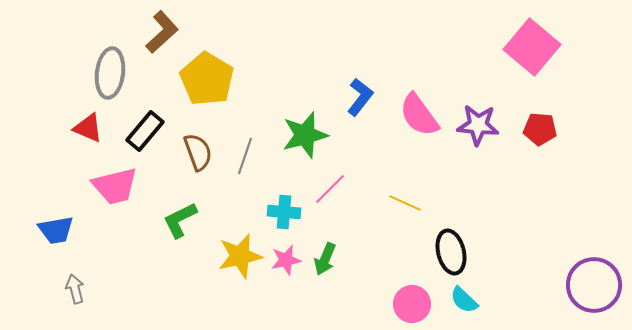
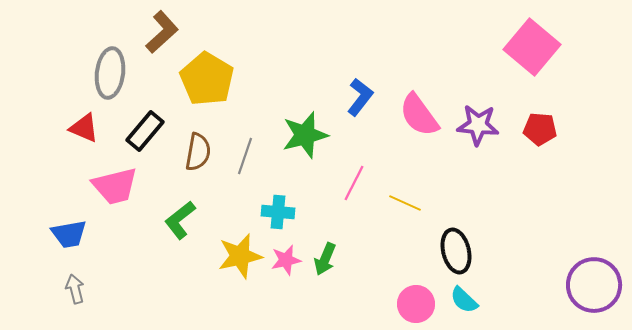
red triangle: moved 4 px left
brown semicircle: rotated 30 degrees clockwise
pink line: moved 24 px right, 6 px up; rotated 18 degrees counterclockwise
cyan cross: moved 6 px left
green L-shape: rotated 12 degrees counterclockwise
blue trapezoid: moved 13 px right, 4 px down
black ellipse: moved 5 px right, 1 px up
pink circle: moved 4 px right
